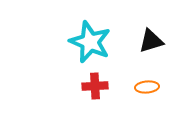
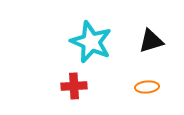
cyan star: moved 1 px right
red cross: moved 21 px left
